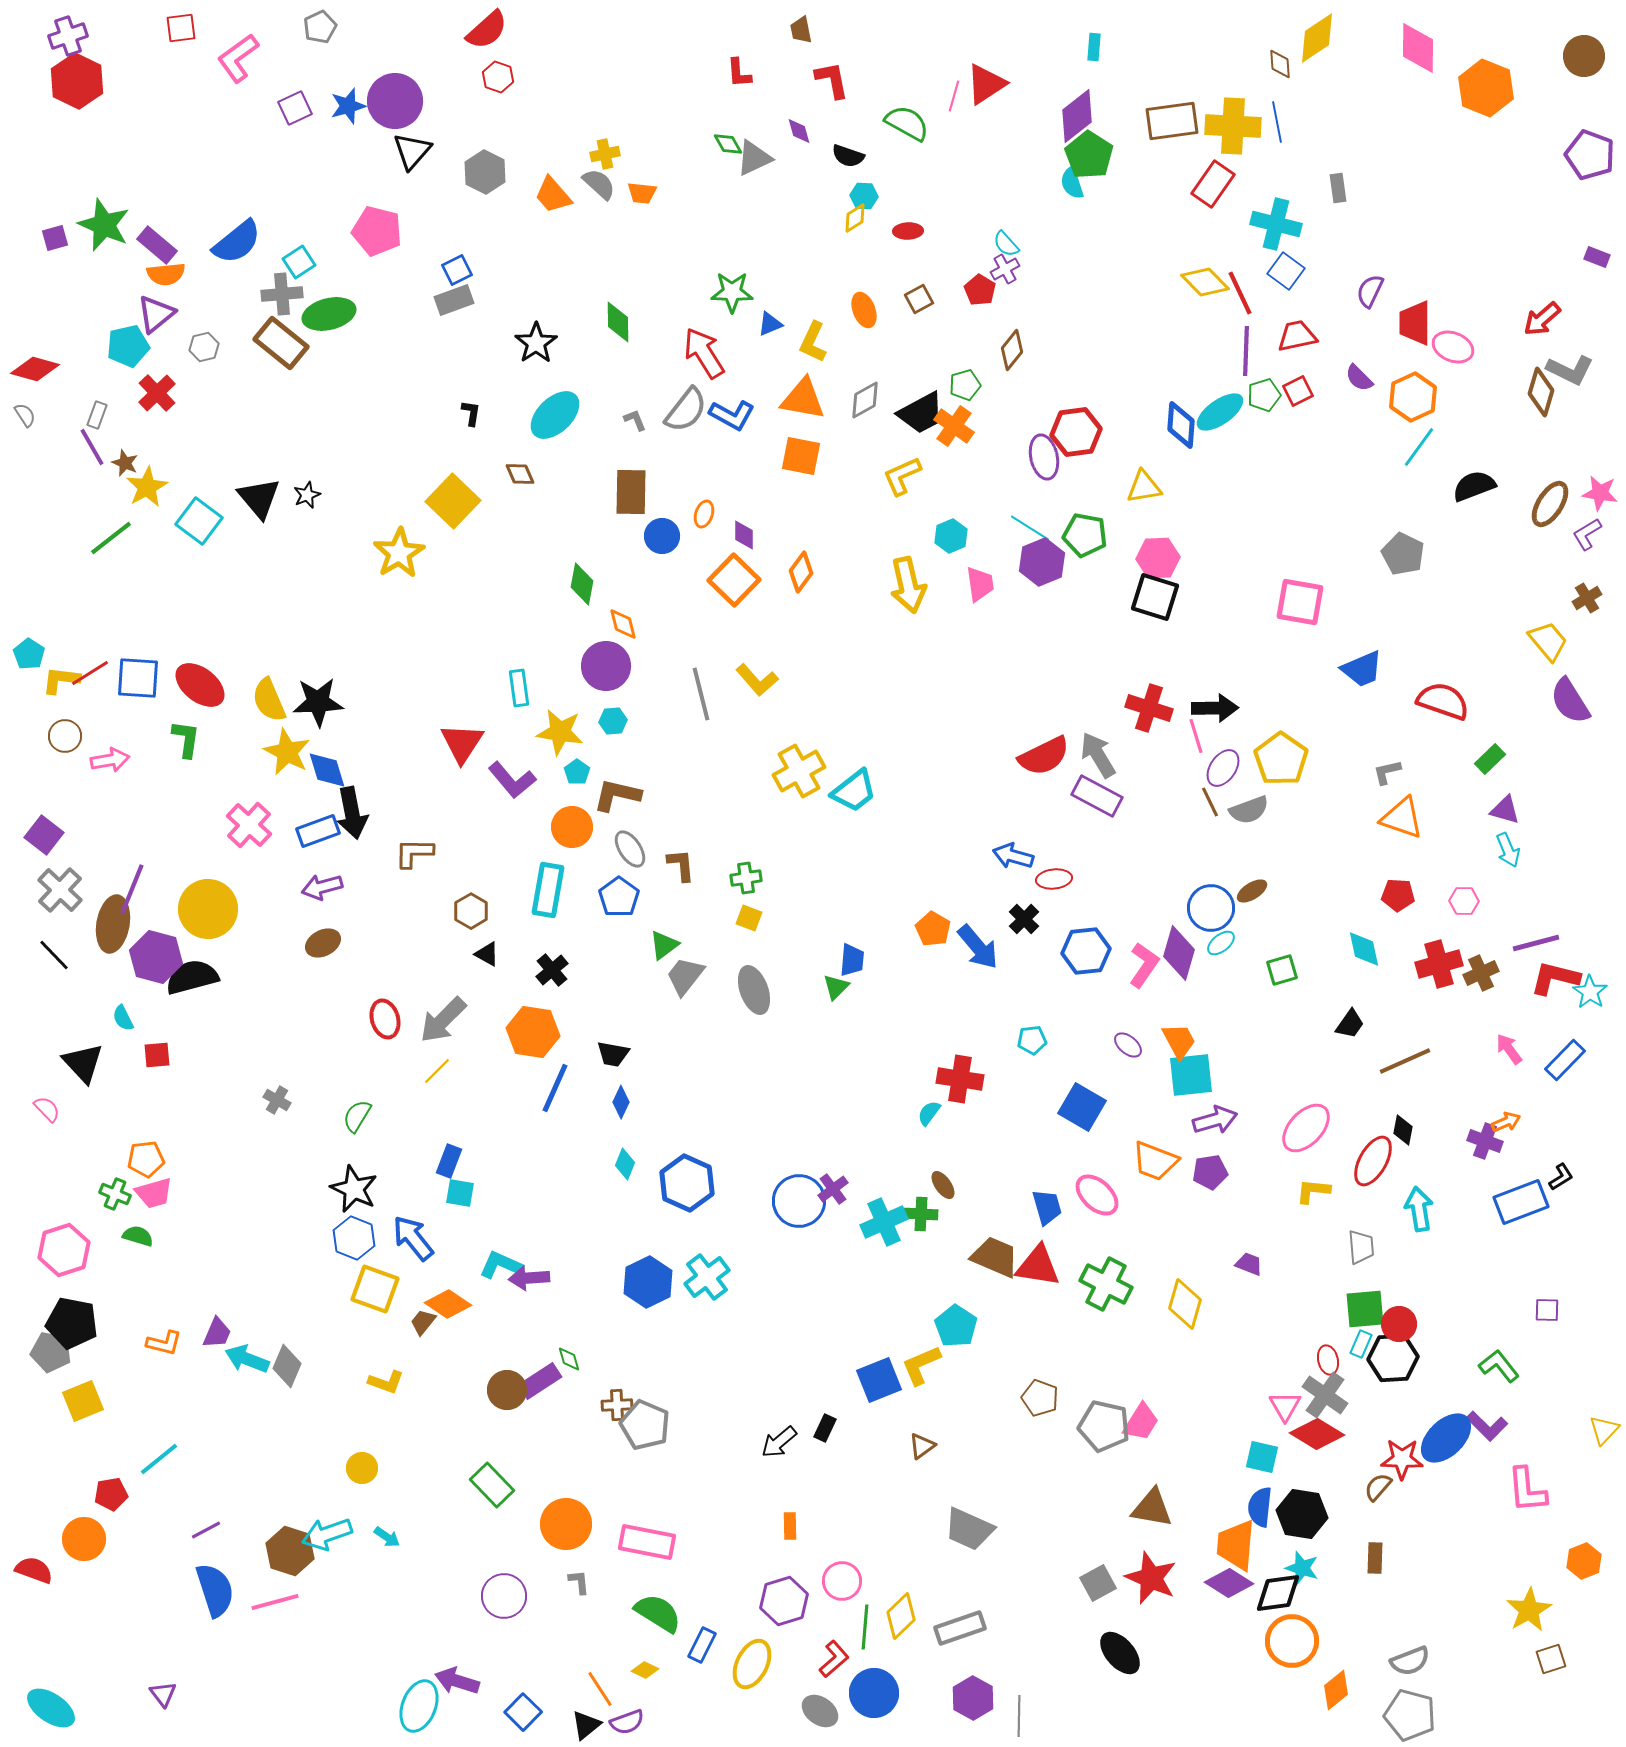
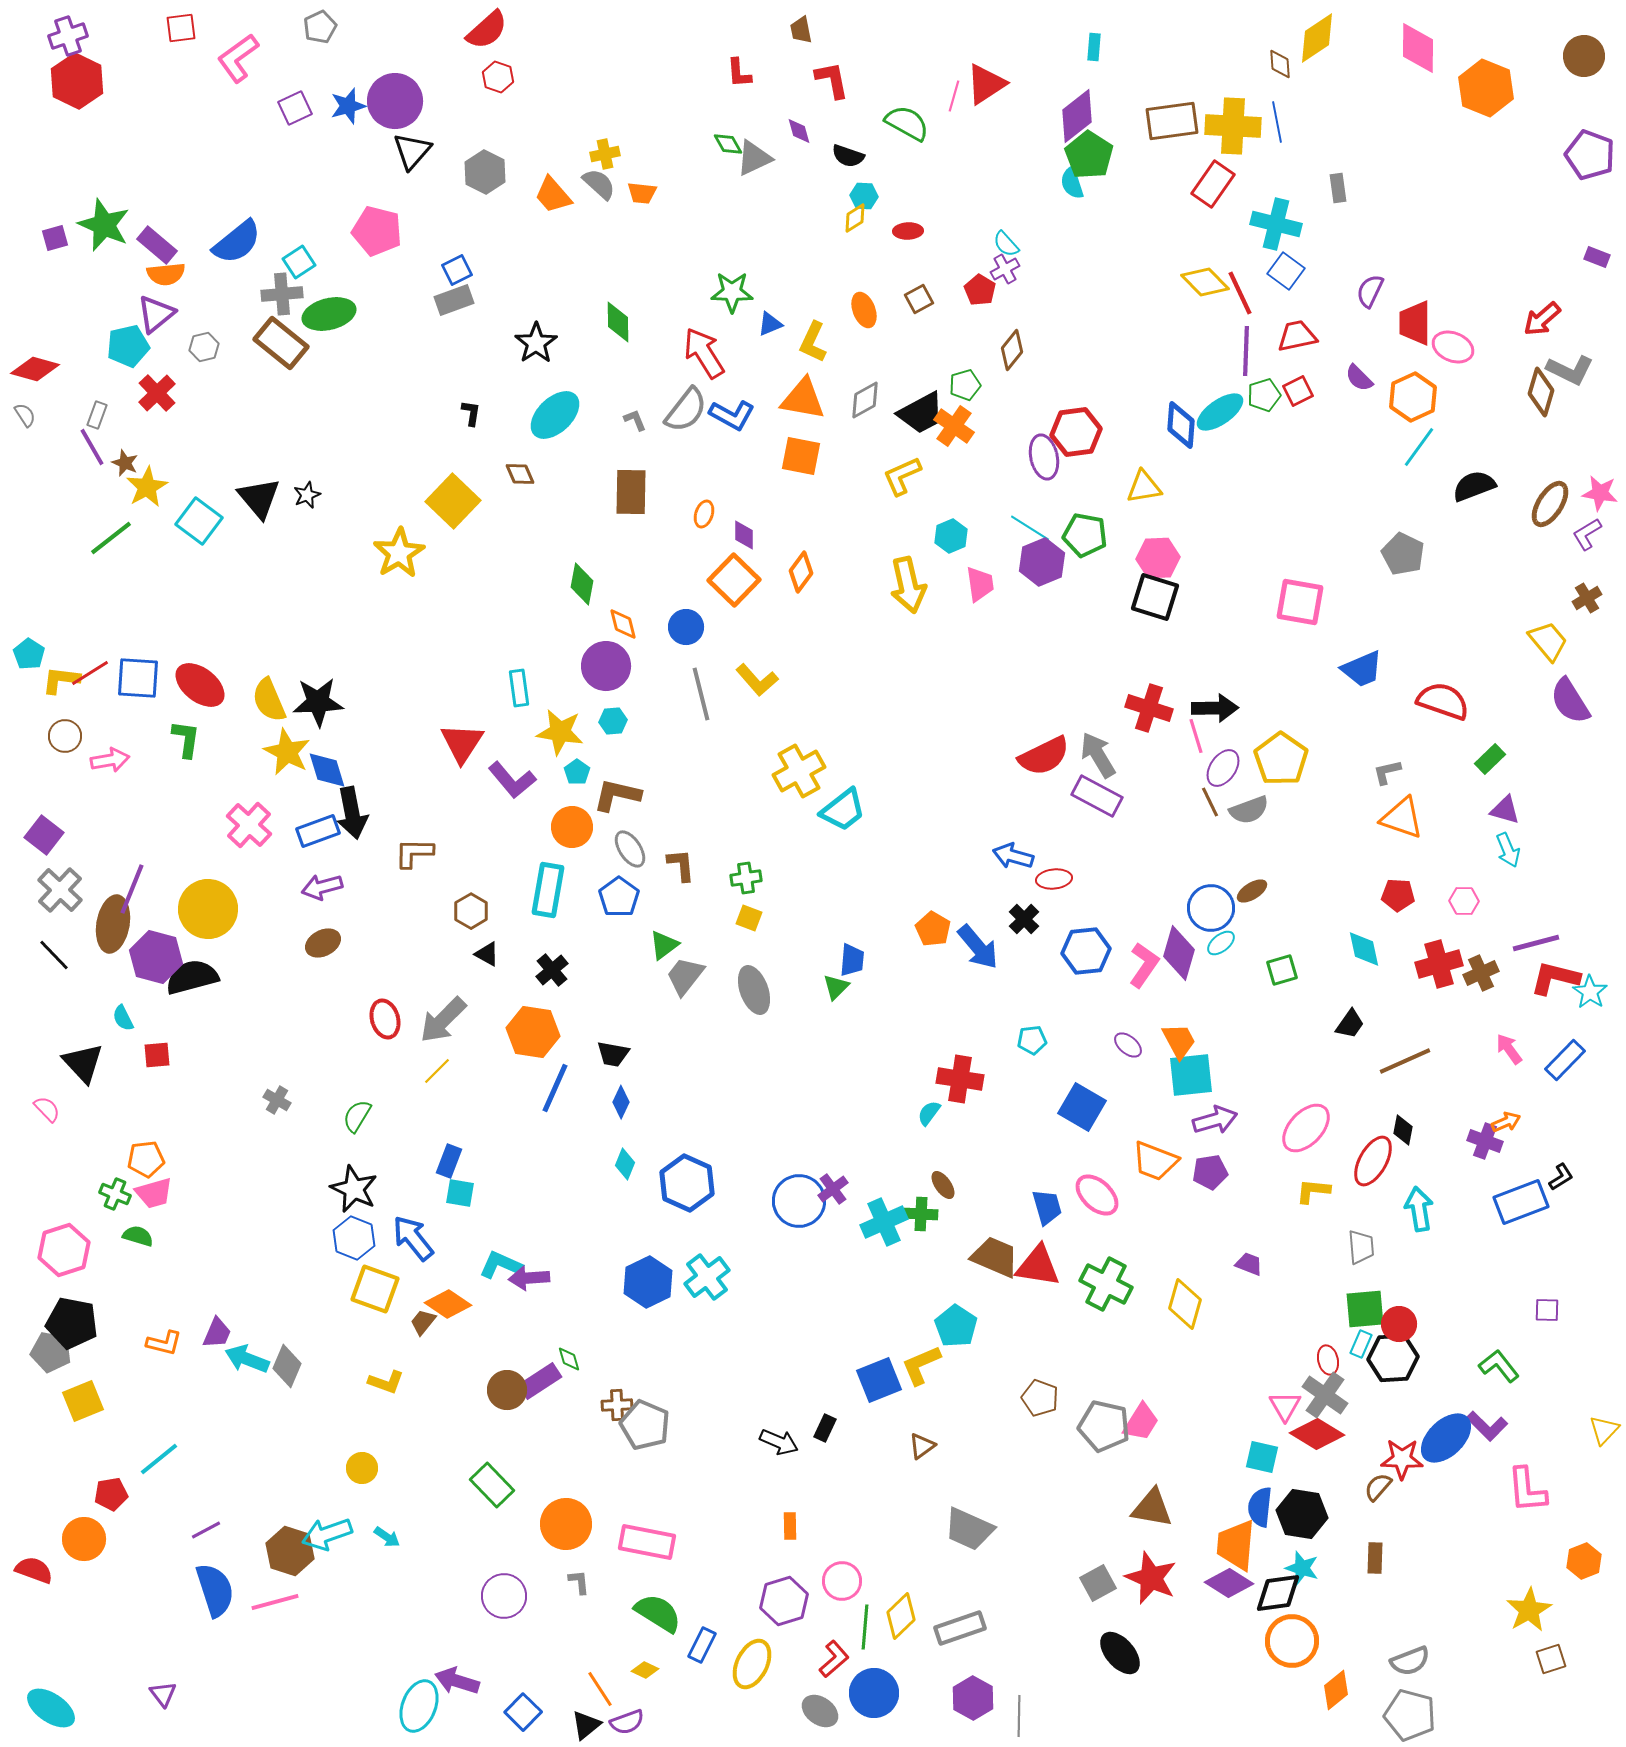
blue circle at (662, 536): moved 24 px right, 91 px down
cyan trapezoid at (854, 791): moved 11 px left, 19 px down
black arrow at (779, 1442): rotated 117 degrees counterclockwise
